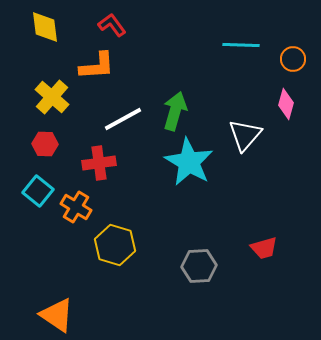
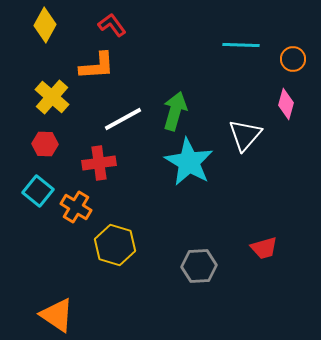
yellow diamond: moved 2 px up; rotated 36 degrees clockwise
